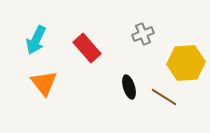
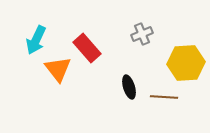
gray cross: moved 1 px left
orange triangle: moved 14 px right, 14 px up
brown line: rotated 28 degrees counterclockwise
